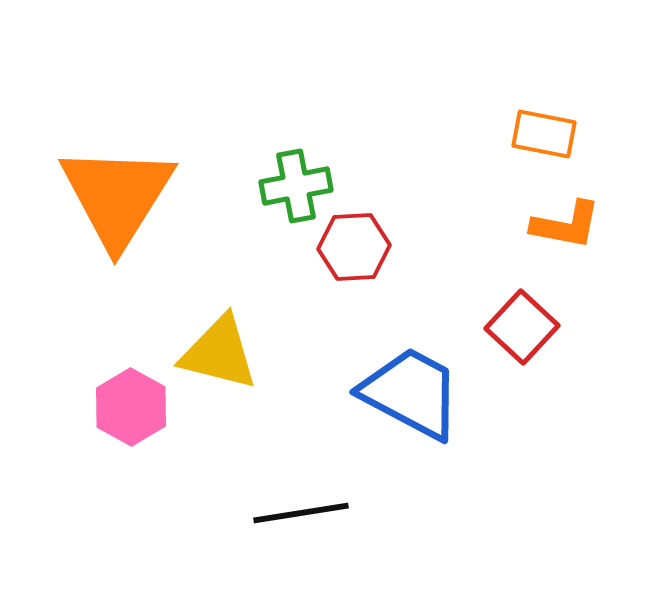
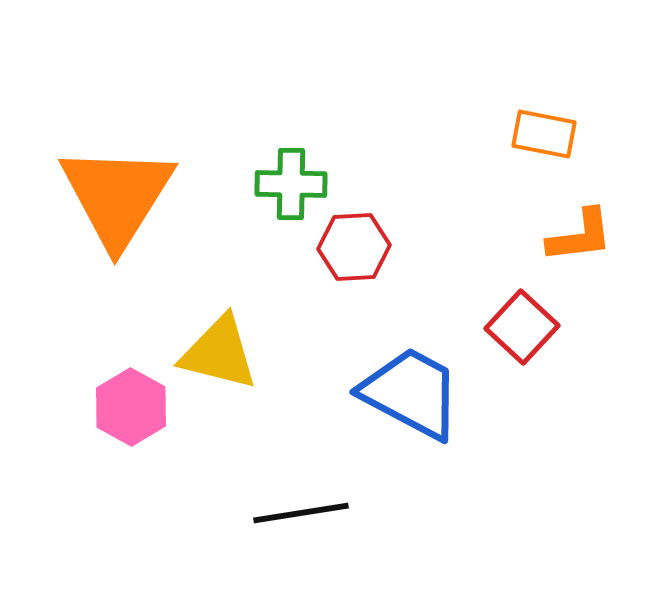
green cross: moved 5 px left, 2 px up; rotated 12 degrees clockwise
orange L-shape: moved 14 px right, 11 px down; rotated 18 degrees counterclockwise
